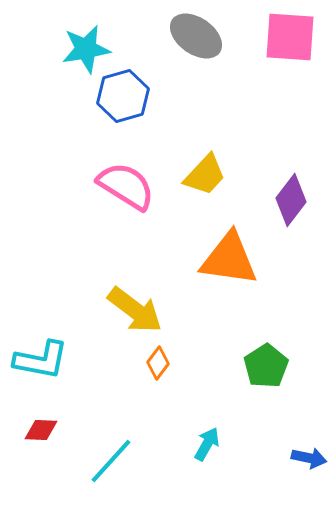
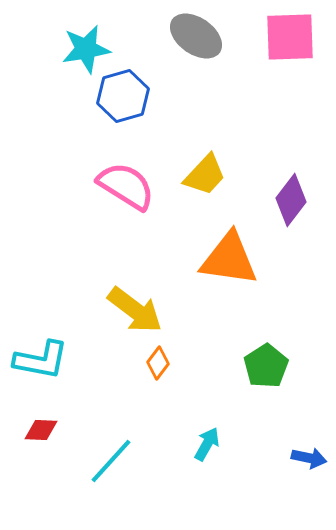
pink square: rotated 6 degrees counterclockwise
